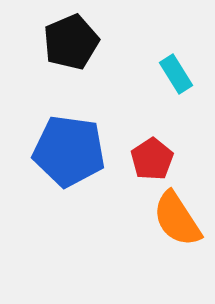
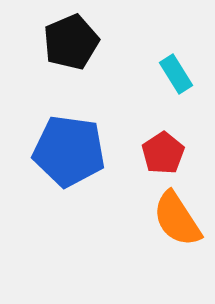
red pentagon: moved 11 px right, 6 px up
